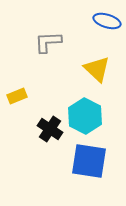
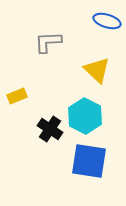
yellow triangle: moved 1 px down
